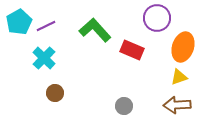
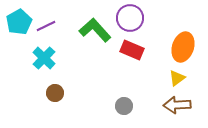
purple circle: moved 27 px left
yellow triangle: moved 2 px left, 1 px down; rotated 18 degrees counterclockwise
